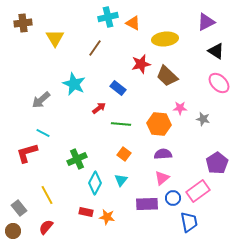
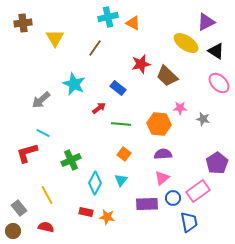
yellow ellipse: moved 21 px right, 4 px down; rotated 40 degrees clockwise
green cross: moved 6 px left, 1 px down
red semicircle: rotated 63 degrees clockwise
